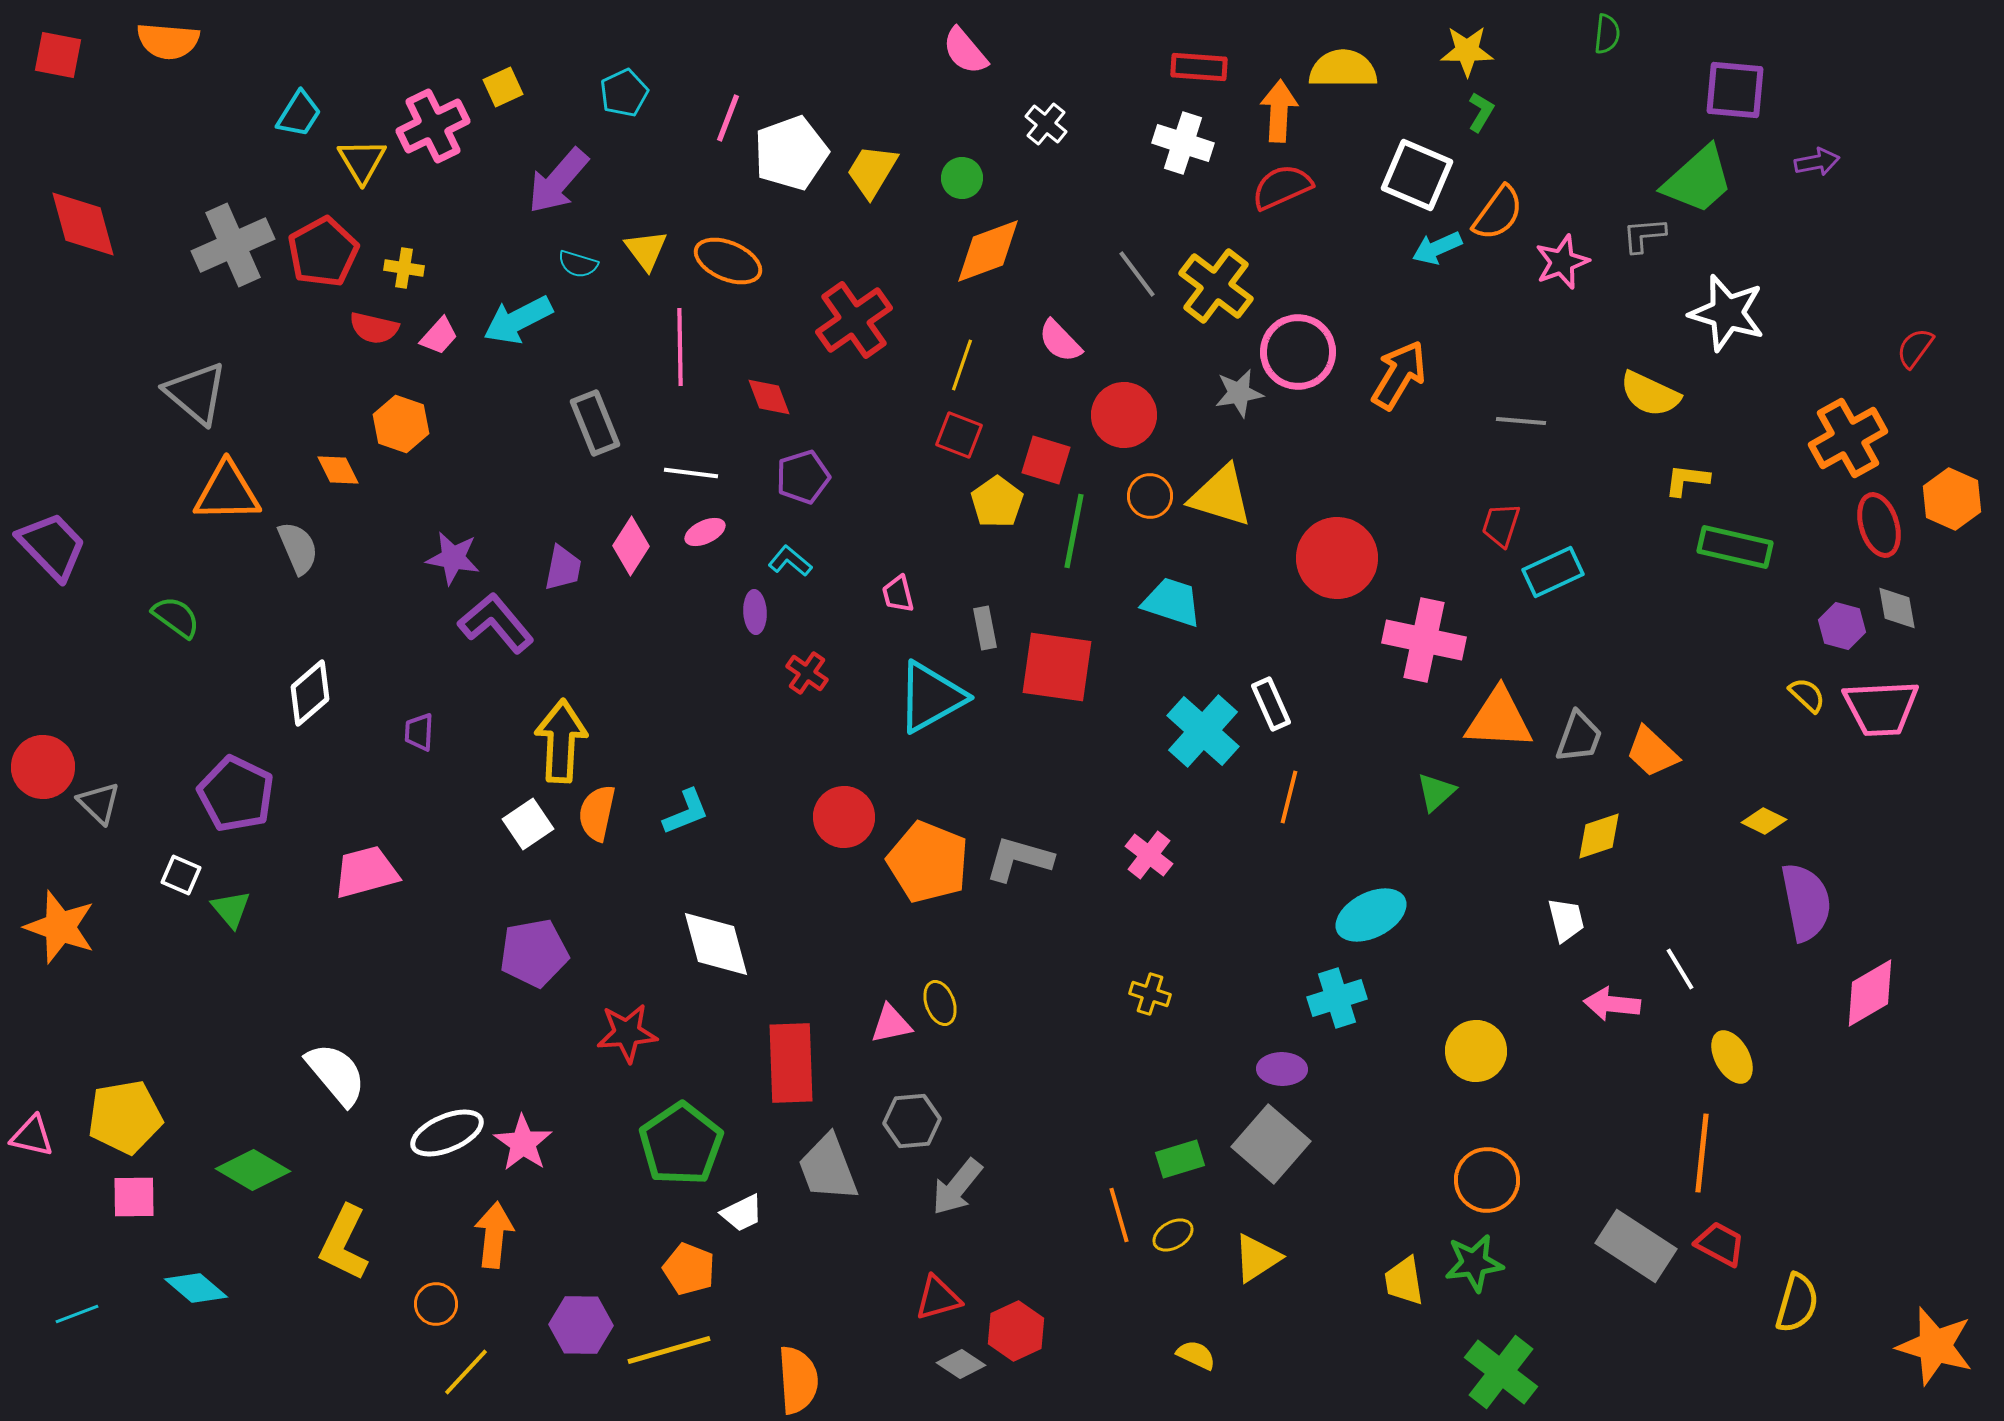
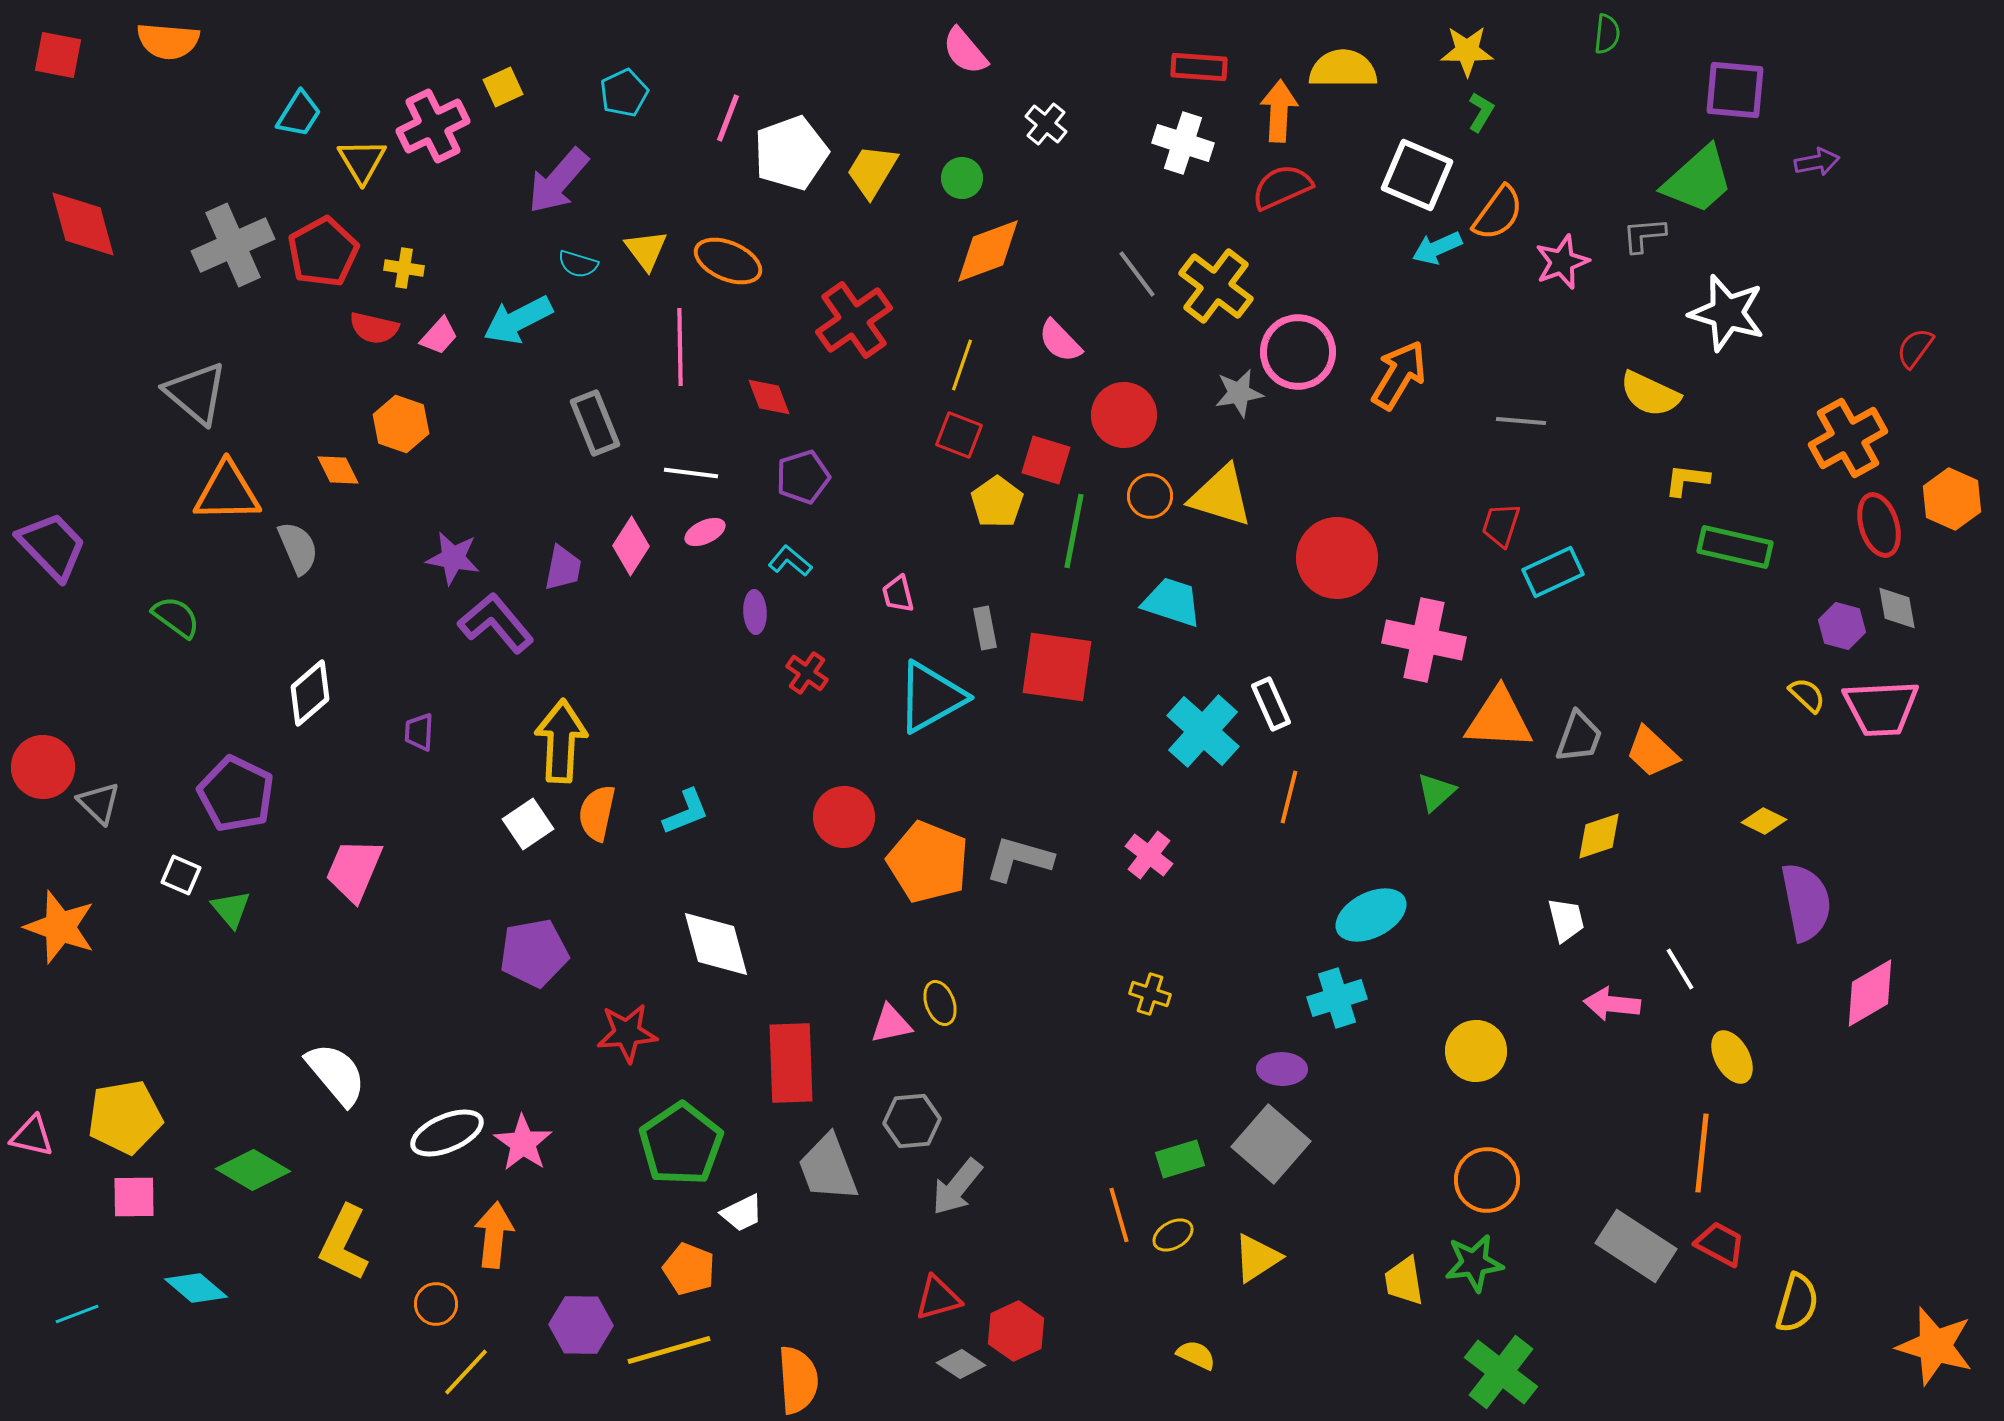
pink trapezoid at (366, 872): moved 12 px left, 2 px up; rotated 52 degrees counterclockwise
